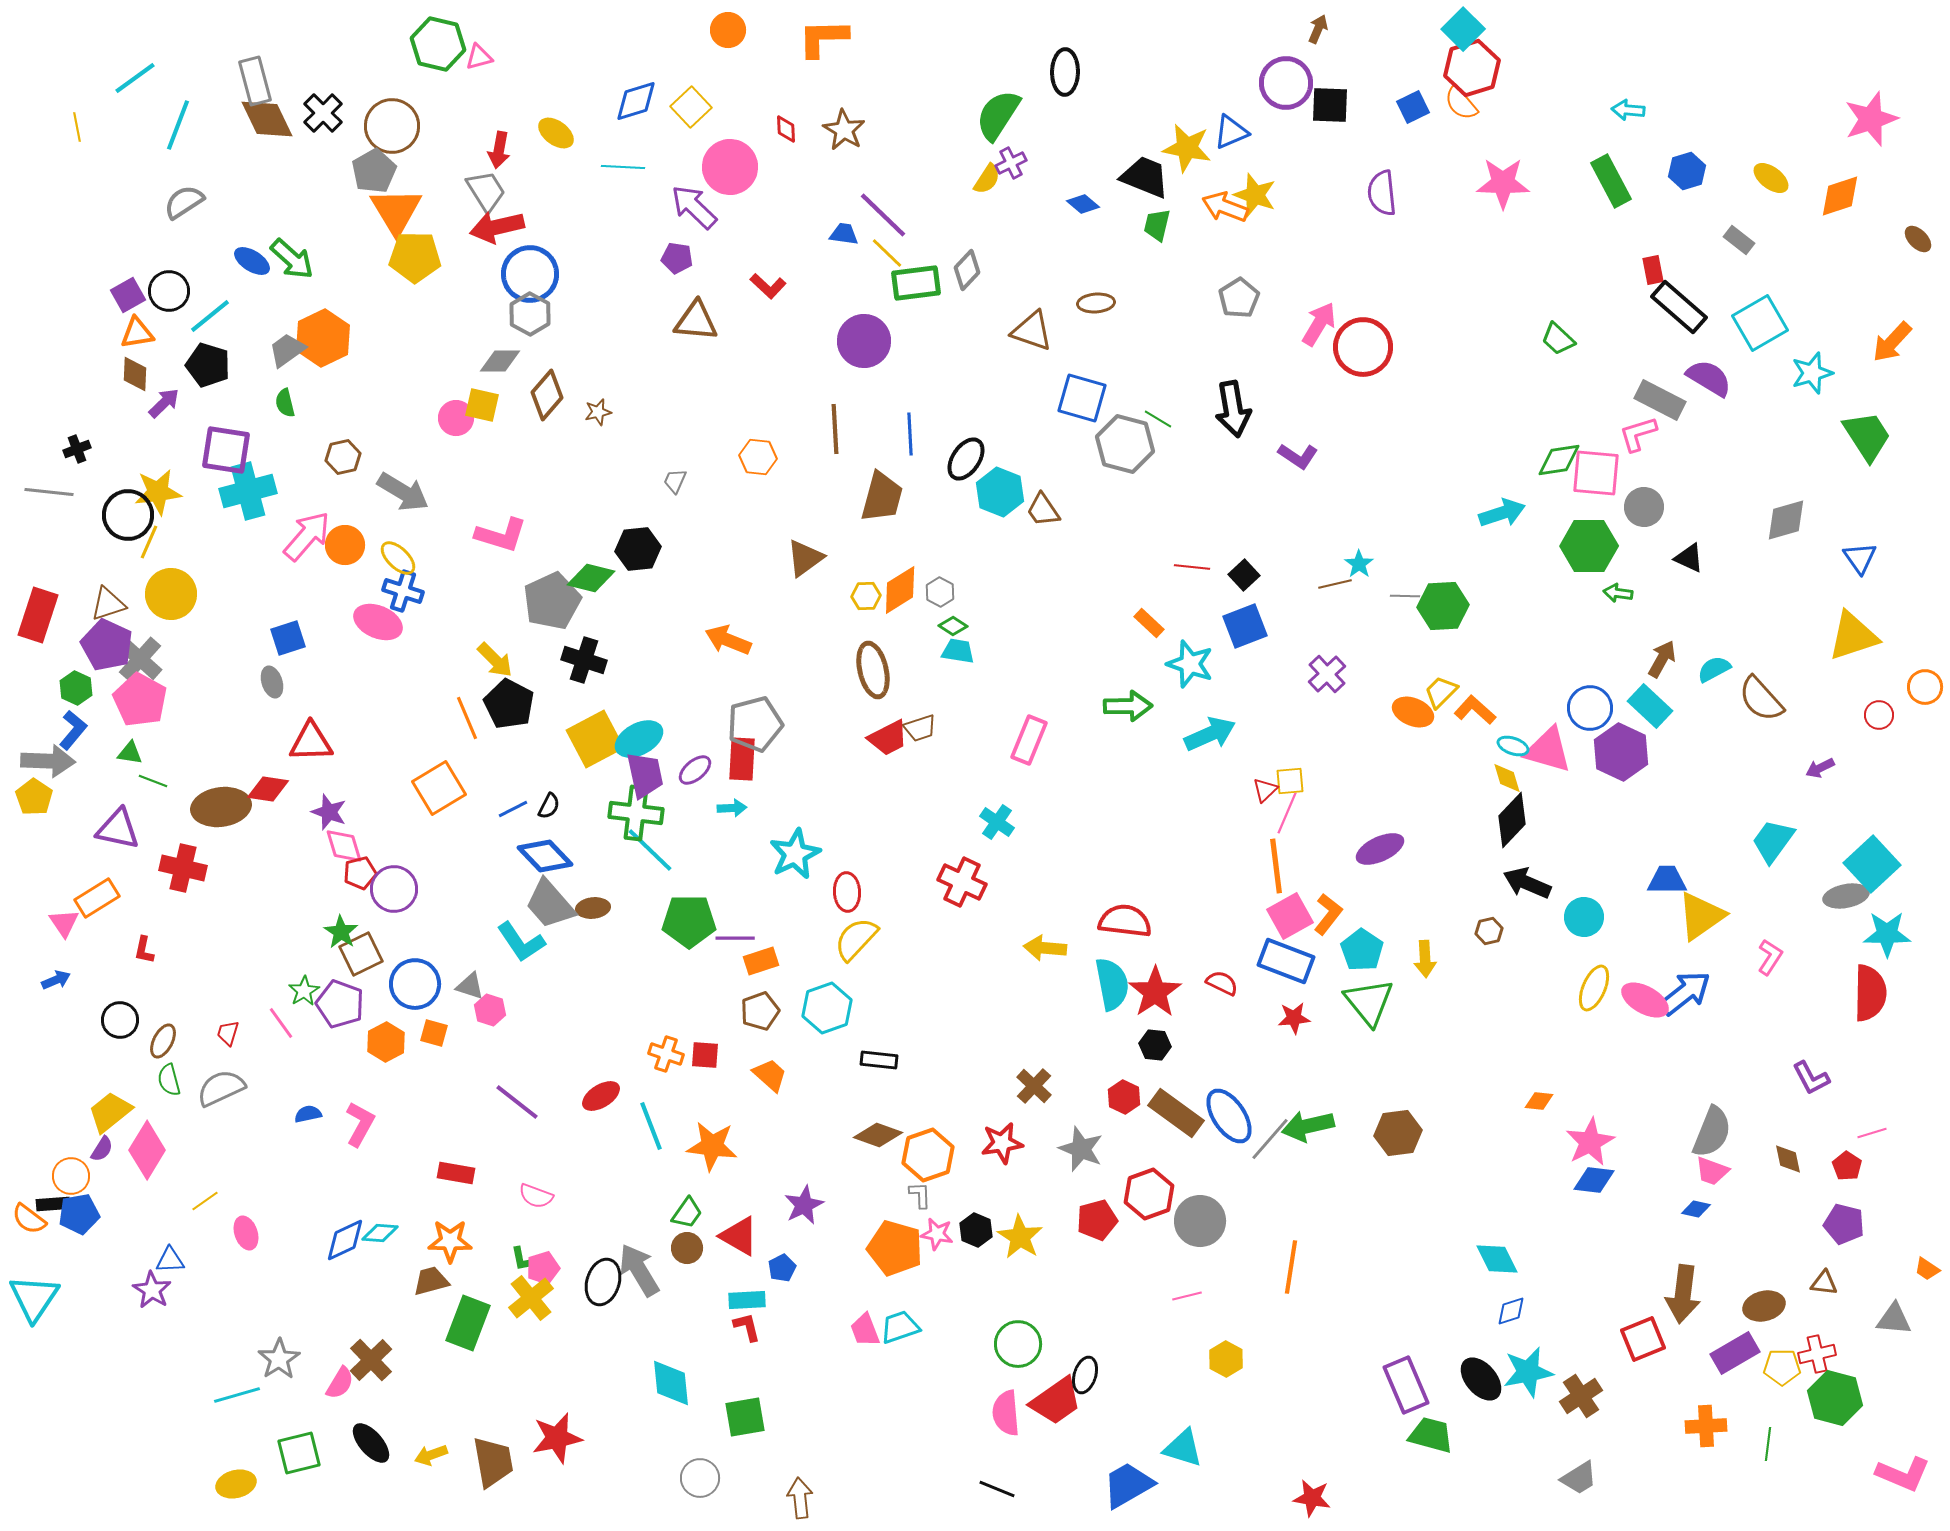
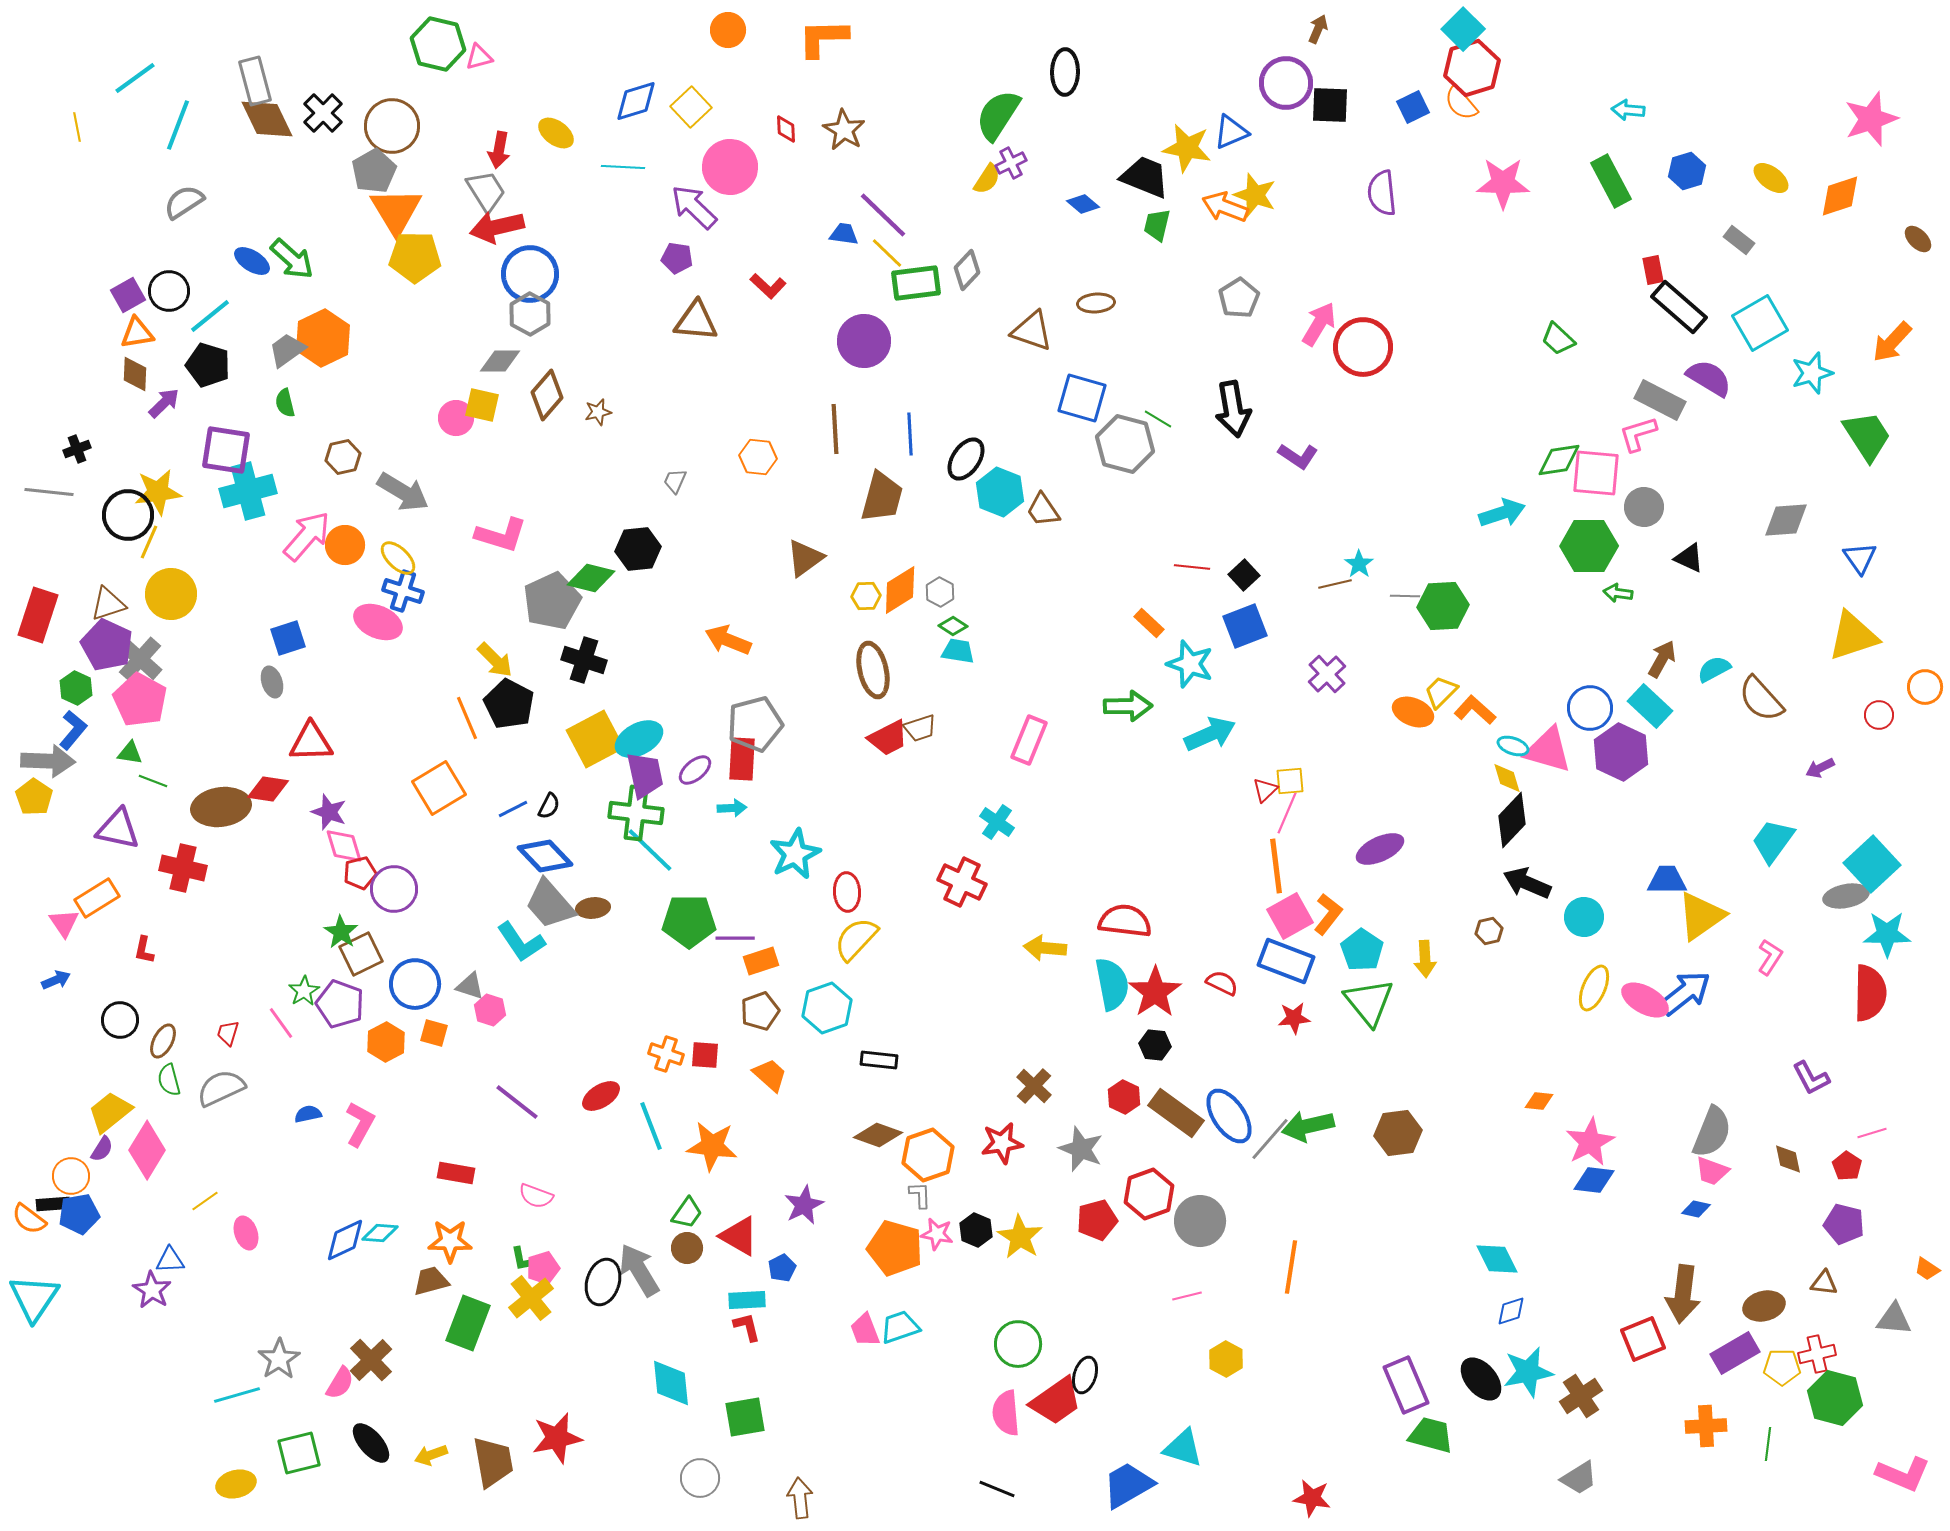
gray diamond at (1786, 520): rotated 12 degrees clockwise
